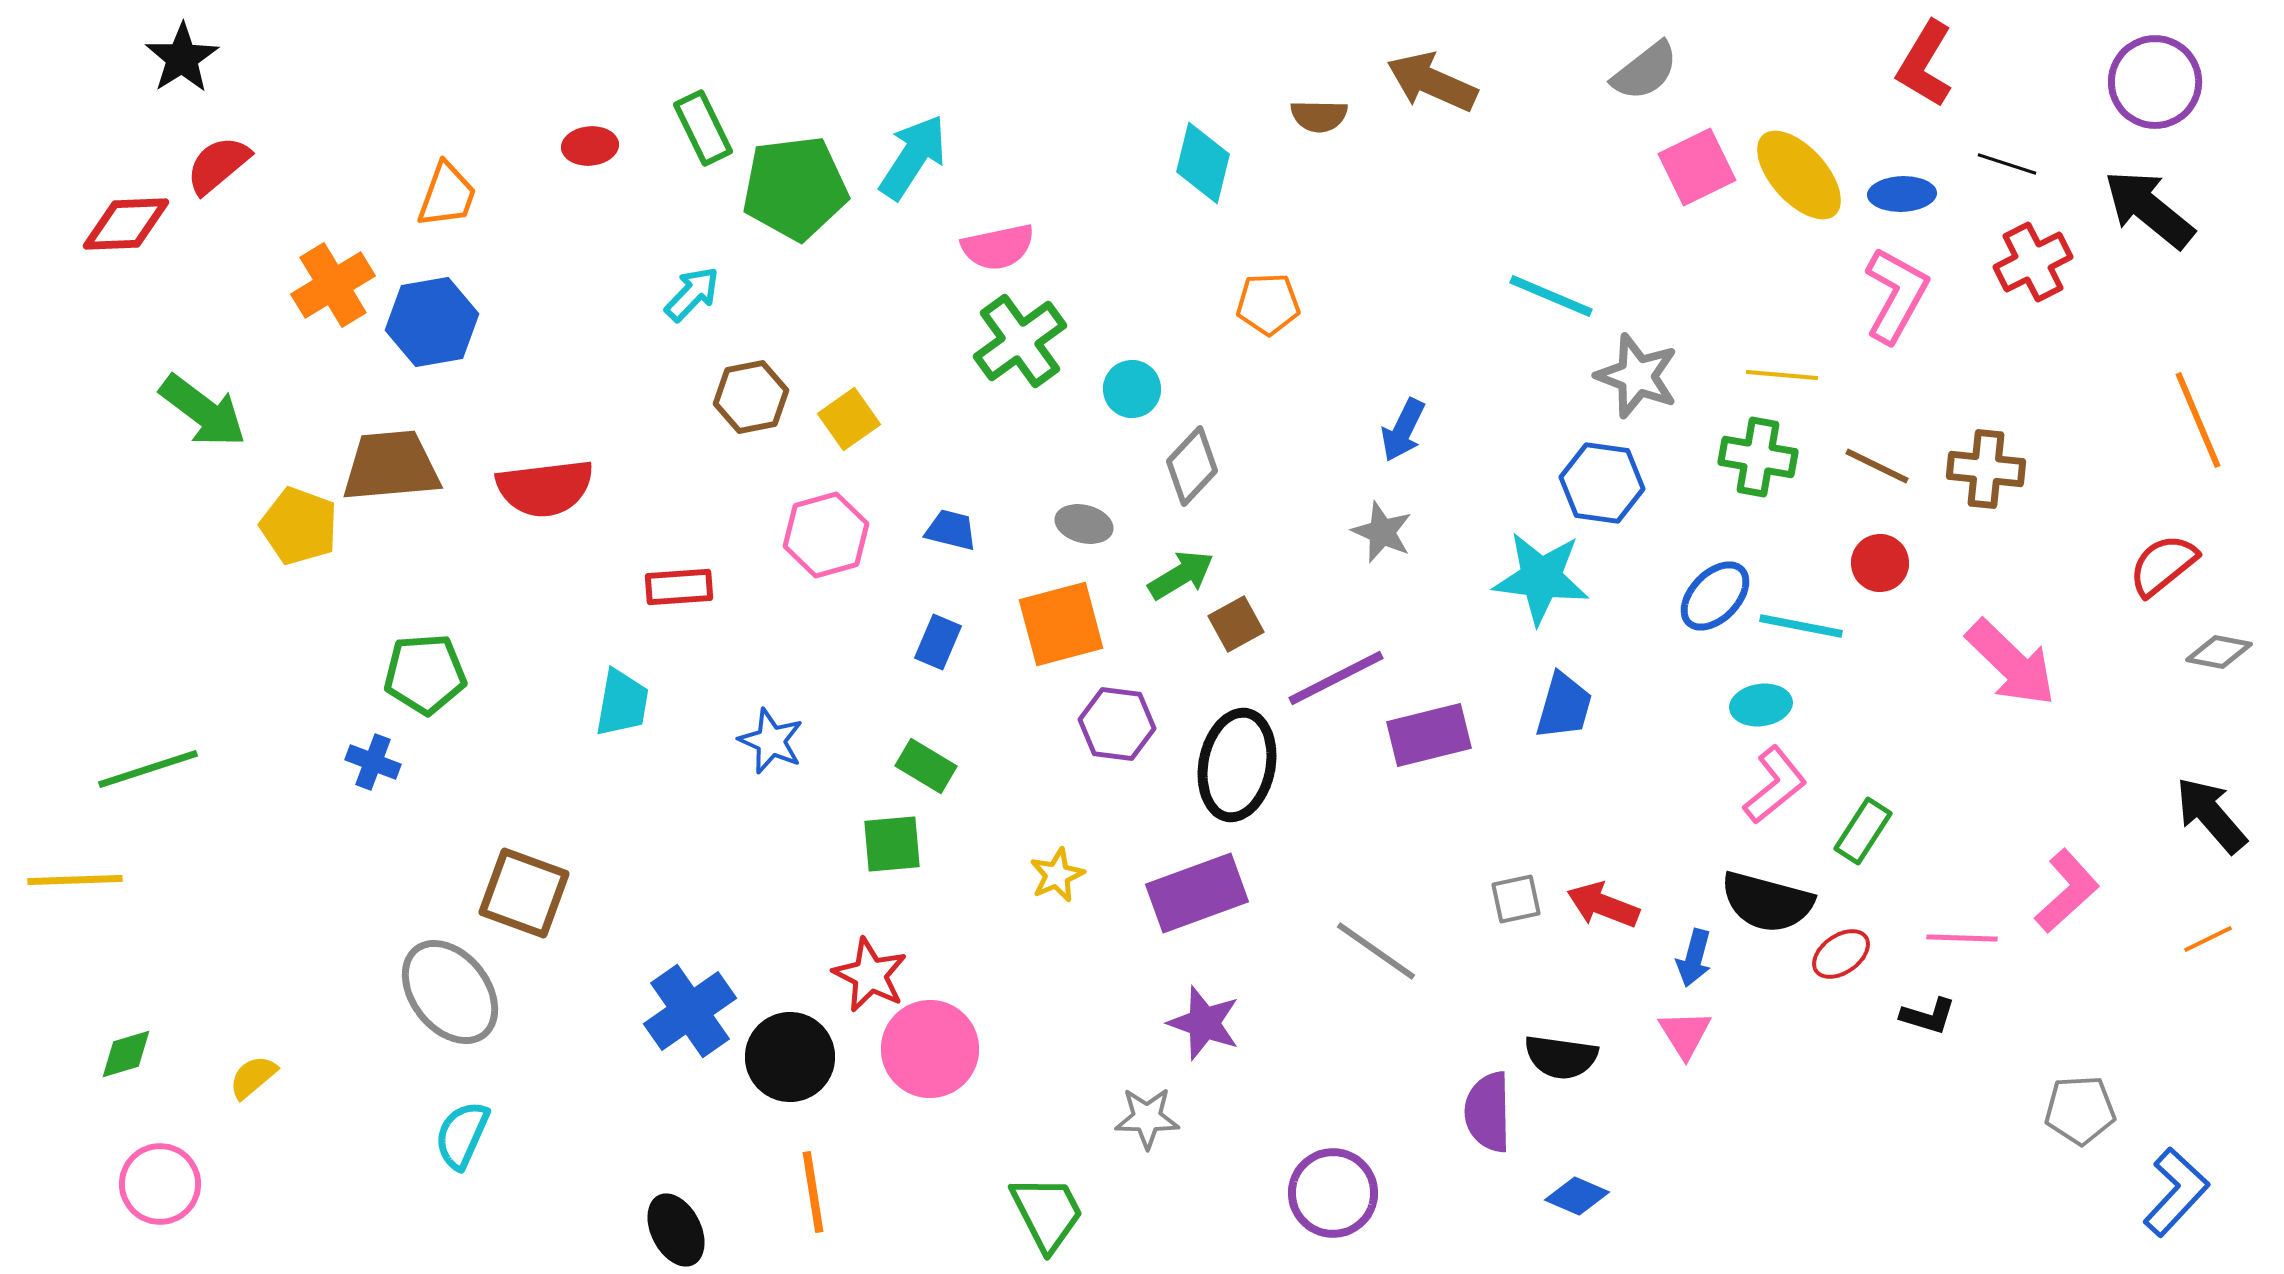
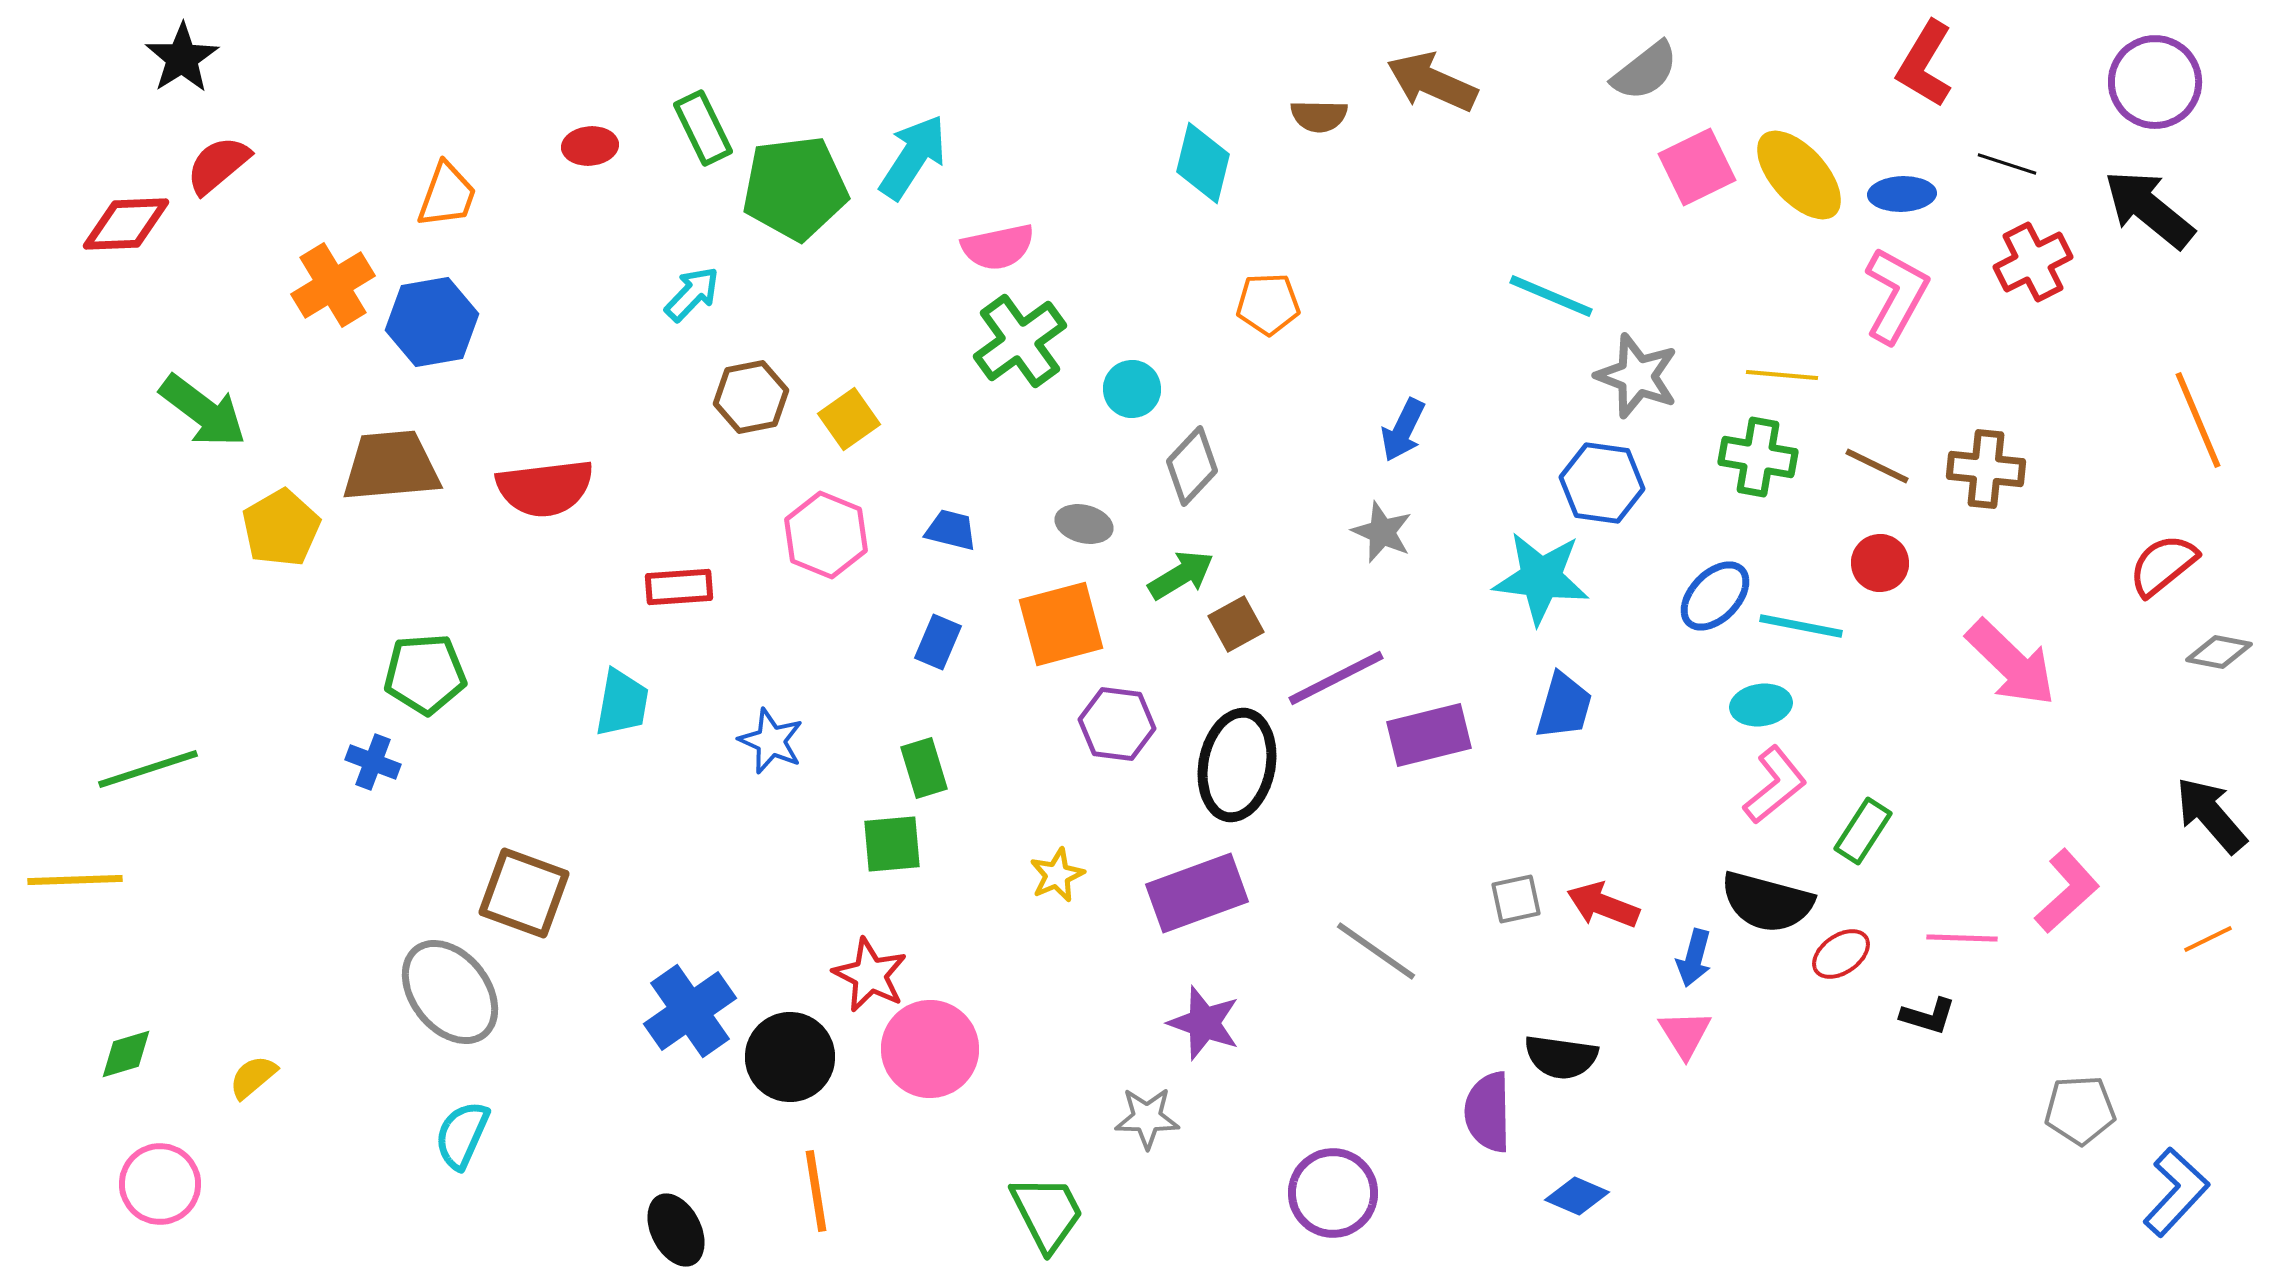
yellow pentagon at (299, 526): moved 18 px left, 2 px down; rotated 22 degrees clockwise
pink hexagon at (826, 535): rotated 22 degrees counterclockwise
green rectangle at (926, 766): moved 2 px left, 2 px down; rotated 42 degrees clockwise
orange line at (813, 1192): moved 3 px right, 1 px up
